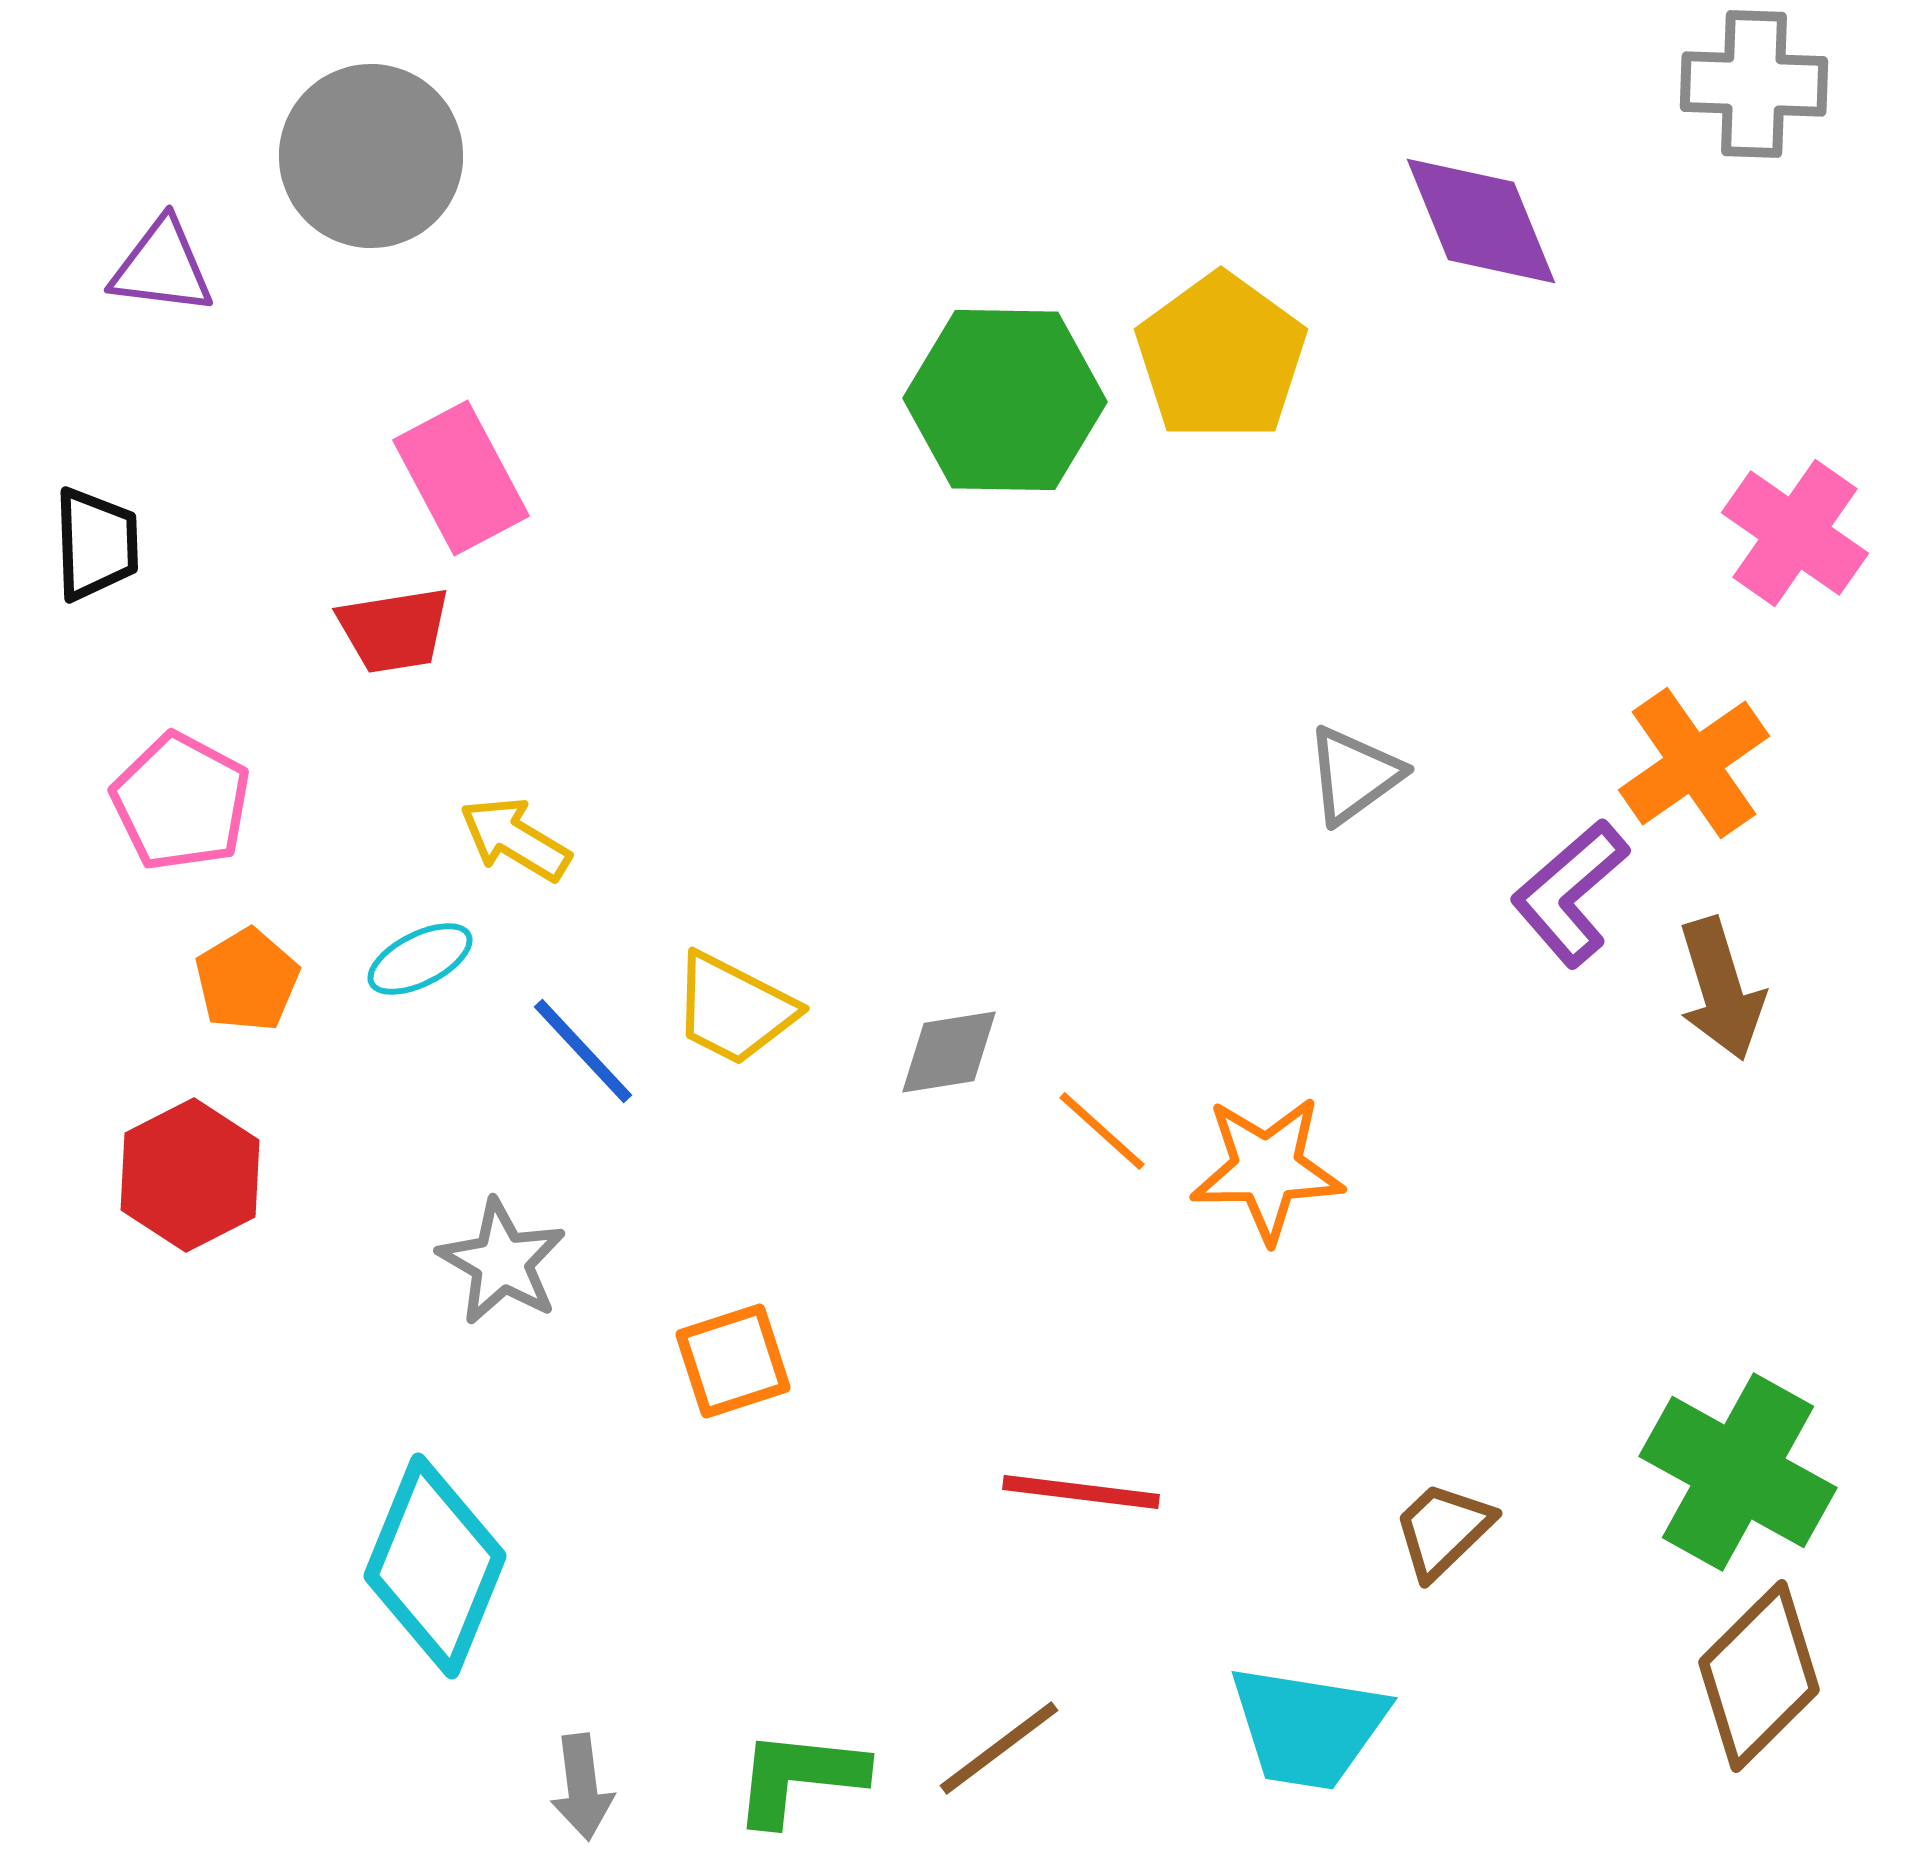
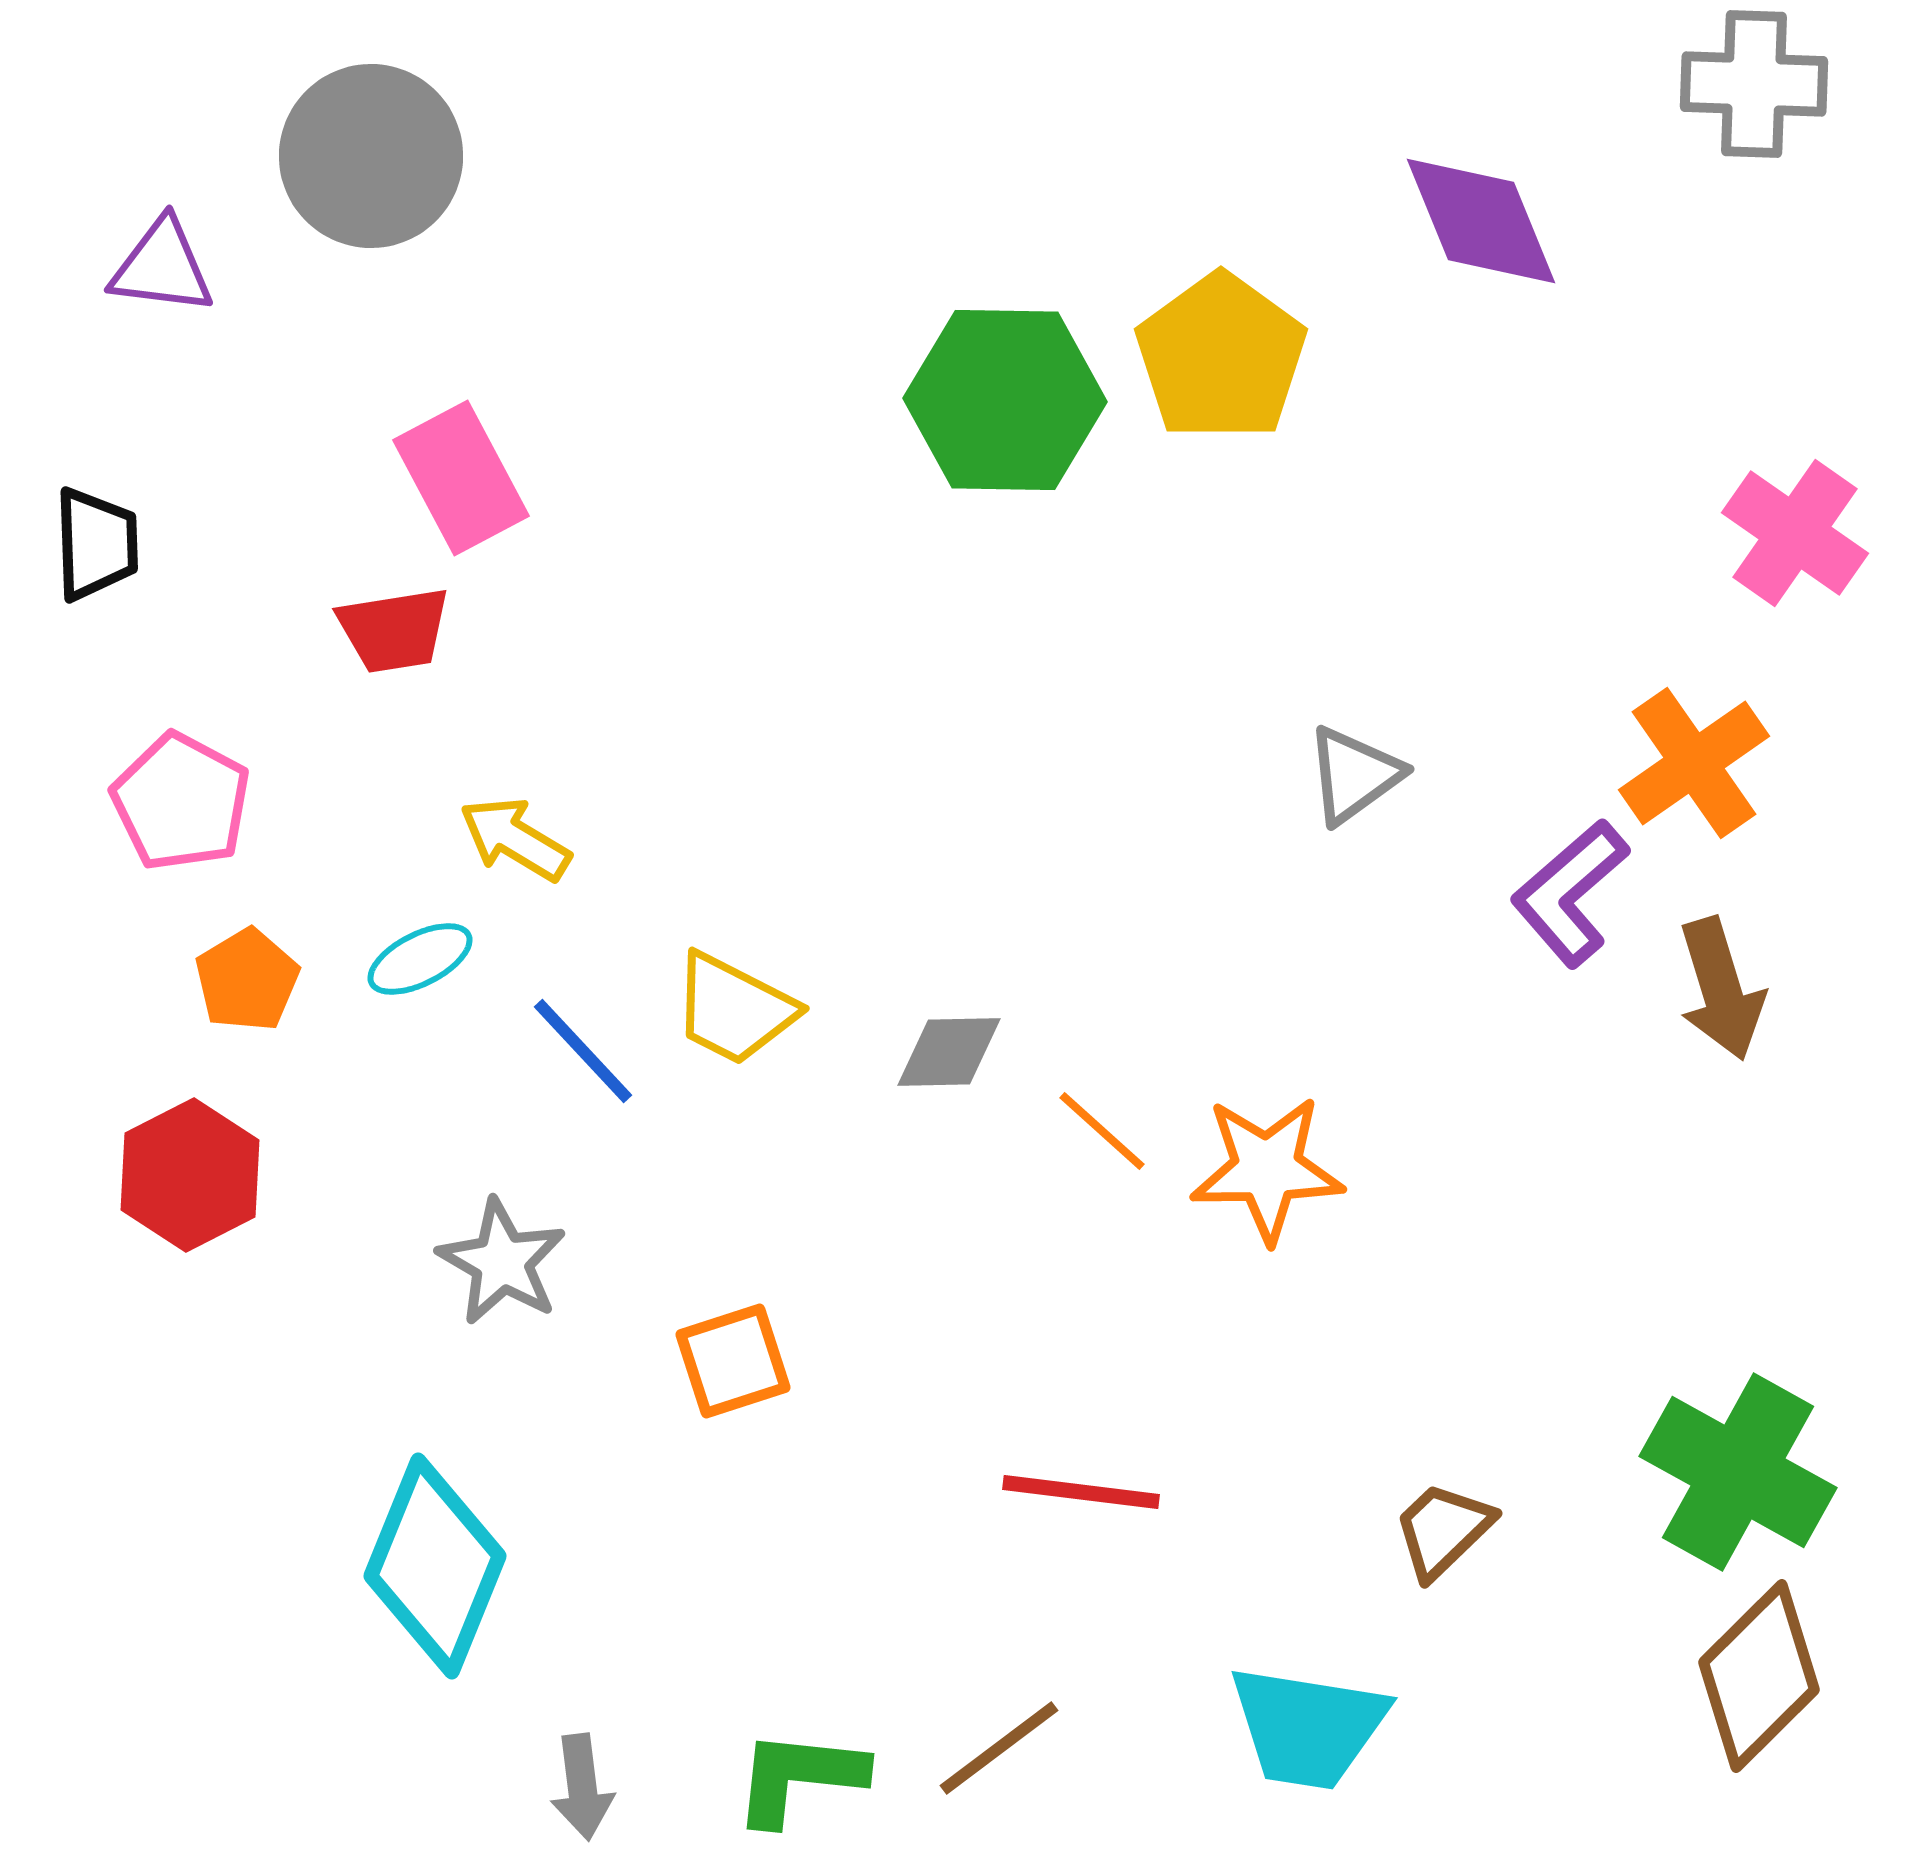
gray diamond: rotated 8 degrees clockwise
